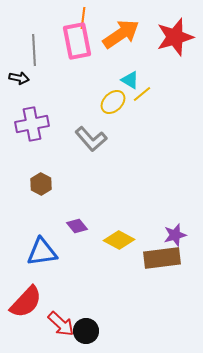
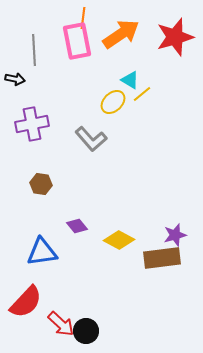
black arrow: moved 4 px left, 1 px down
brown hexagon: rotated 20 degrees counterclockwise
